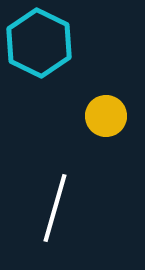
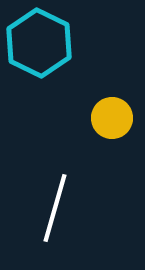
yellow circle: moved 6 px right, 2 px down
